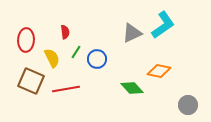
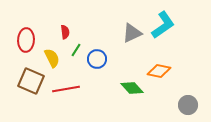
green line: moved 2 px up
